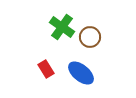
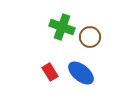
green cross: rotated 15 degrees counterclockwise
red rectangle: moved 4 px right, 3 px down
